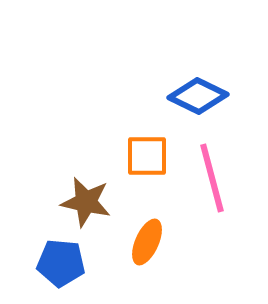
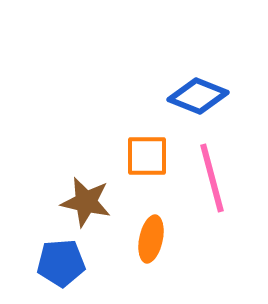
blue diamond: rotated 4 degrees counterclockwise
orange ellipse: moved 4 px right, 3 px up; rotated 12 degrees counterclockwise
blue pentagon: rotated 9 degrees counterclockwise
